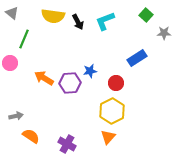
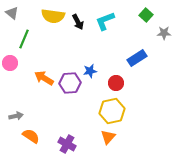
yellow hexagon: rotated 15 degrees clockwise
